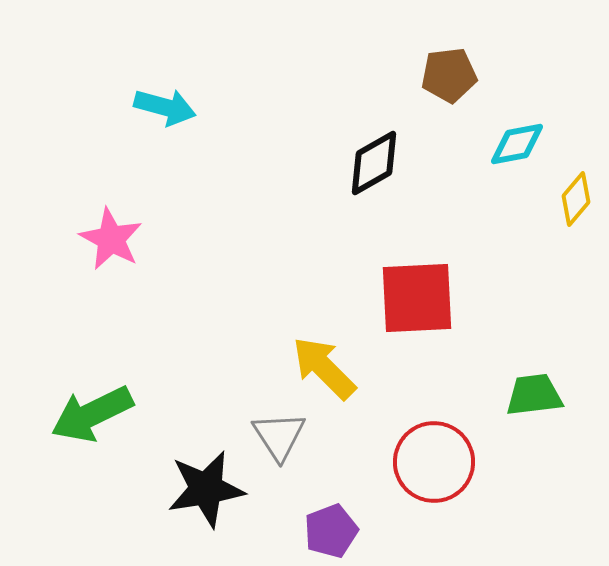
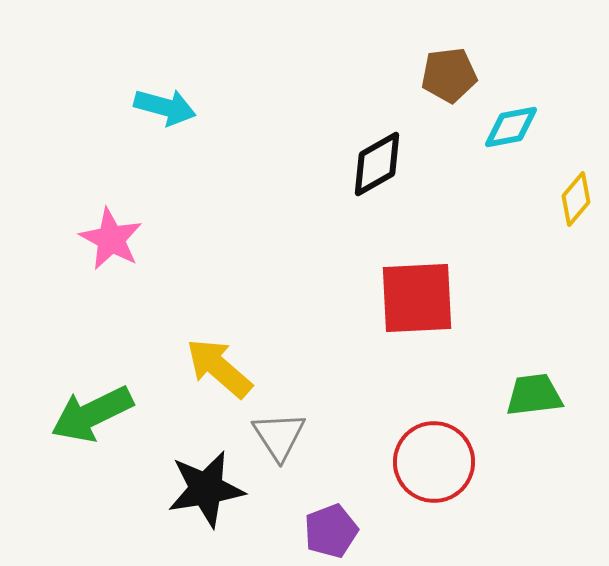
cyan diamond: moved 6 px left, 17 px up
black diamond: moved 3 px right, 1 px down
yellow arrow: moved 105 px left; rotated 4 degrees counterclockwise
